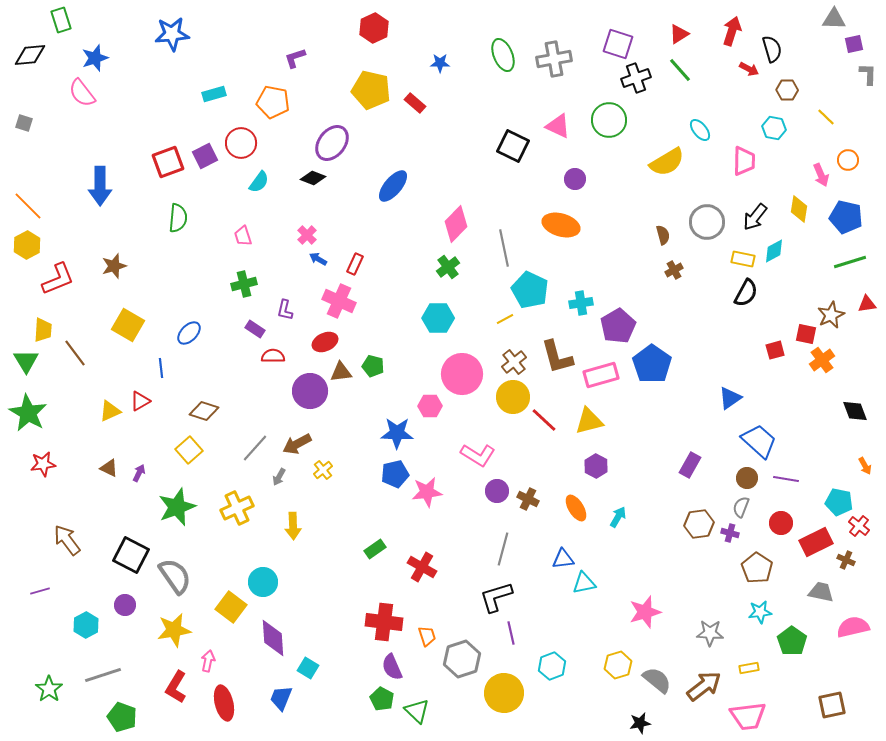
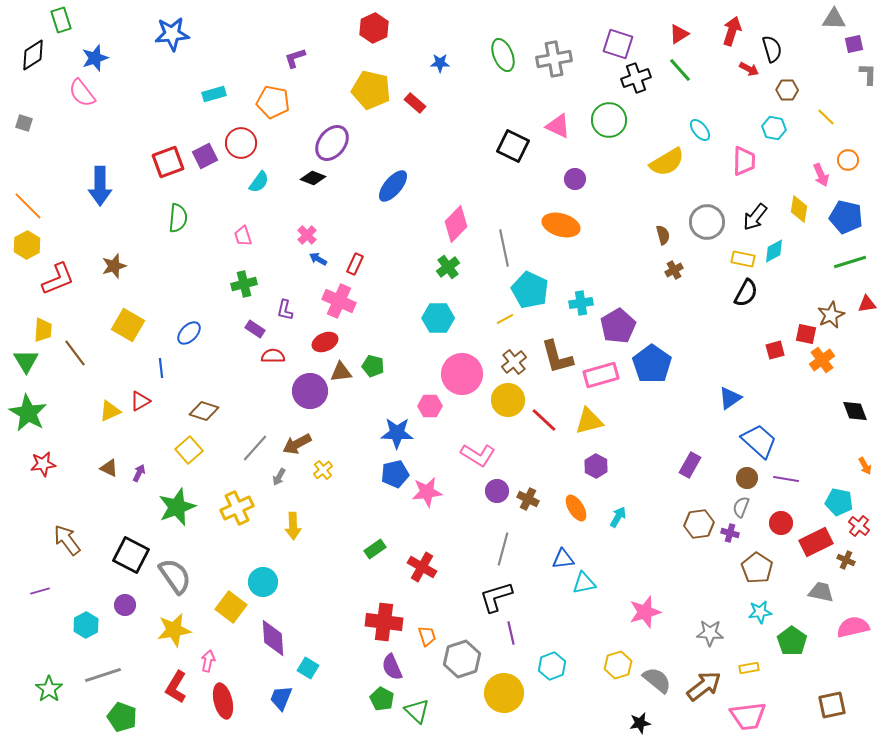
black diamond at (30, 55): moved 3 px right; rotated 28 degrees counterclockwise
yellow circle at (513, 397): moved 5 px left, 3 px down
red ellipse at (224, 703): moved 1 px left, 2 px up
